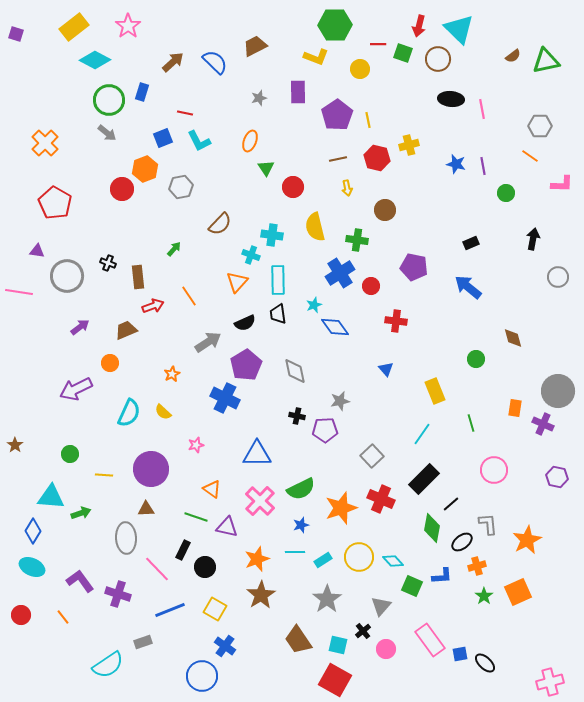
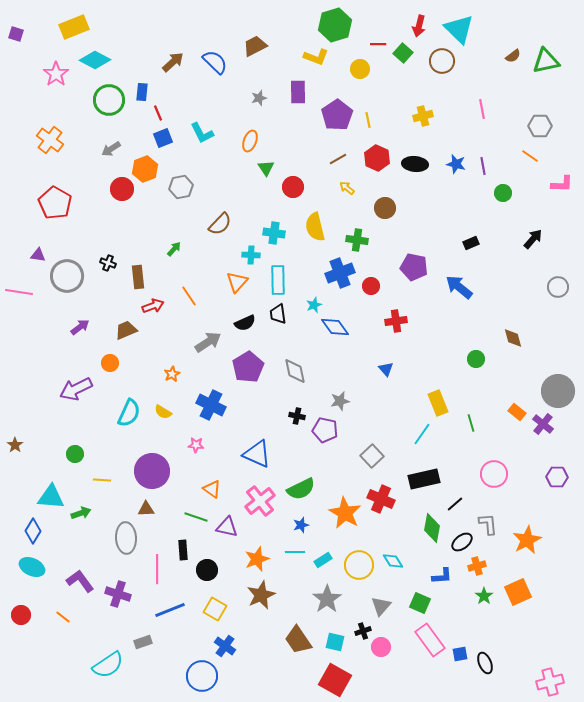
green hexagon at (335, 25): rotated 16 degrees counterclockwise
pink star at (128, 26): moved 72 px left, 48 px down
yellow rectangle at (74, 27): rotated 16 degrees clockwise
green square at (403, 53): rotated 24 degrees clockwise
brown circle at (438, 59): moved 4 px right, 2 px down
blue rectangle at (142, 92): rotated 12 degrees counterclockwise
black ellipse at (451, 99): moved 36 px left, 65 px down
red line at (185, 113): moved 27 px left; rotated 56 degrees clockwise
gray arrow at (107, 133): moved 4 px right, 16 px down; rotated 108 degrees clockwise
cyan L-shape at (199, 141): moved 3 px right, 8 px up
orange cross at (45, 143): moved 5 px right, 3 px up; rotated 8 degrees counterclockwise
yellow cross at (409, 145): moved 14 px right, 29 px up
red hexagon at (377, 158): rotated 10 degrees clockwise
brown line at (338, 159): rotated 18 degrees counterclockwise
yellow arrow at (347, 188): rotated 140 degrees clockwise
green circle at (506, 193): moved 3 px left
brown circle at (385, 210): moved 2 px up
cyan cross at (272, 235): moved 2 px right, 2 px up
black arrow at (533, 239): rotated 30 degrees clockwise
purple triangle at (37, 251): moved 1 px right, 4 px down
cyan cross at (251, 255): rotated 18 degrees counterclockwise
blue cross at (340, 273): rotated 12 degrees clockwise
gray circle at (558, 277): moved 10 px down
blue arrow at (468, 287): moved 9 px left
red cross at (396, 321): rotated 15 degrees counterclockwise
purple pentagon at (246, 365): moved 2 px right, 2 px down
yellow rectangle at (435, 391): moved 3 px right, 12 px down
blue cross at (225, 398): moved 14 px left, 7 px down
orange rectangle at (515, 408): moved 2 px right, 4 px down; rotated 60 degrees counterclockwise
yellow semicircle at (163, 412): rotated 12 degrees counterclockwise
purple cross at (543, 424): rotated 15 degrees clockwise
purple pentagon at (325, 430): rotated 15 degrees clockwise
pink star at (196, 445): rotated 21 degrees clockwise
green circle at (70, 454): moved 5 px right
blue triangle at (257, 454): rotated 24 degrees clockwise
purple circle at (151, 469): moved 1 px right, 2 px down
pink circle at (494, 470): moved 4 px down
yellow line at (104, 475): moved 2 px left, 5 px down
purple hexagon at (557, 477): rotated 10 degrees counterclockwise
black rectangle at (424, 479): rotated 32 degrees clockwise
pink cross at (260, 501): rotated 8 degrees clockwise
black line at (451, 504): moved 4 px right
orange star at (341, 508): moved 4 px right, 5 px down; rotated 24 degrees counterclockwise
black rectangle at (183, 550): rotated 30 degrees counterclockwise
yellow circle at (359, 557): moved 8 px down
cyan diamond at (393, 561): rotated 10 degrees clockwise
black circle at (205, 567): moved 2 px right, 3 px down
pink line at (157, 569): rotated 44 degrees clockwise
green square at (412, 586): moved 8 px right, 17 px down
brown star at (261, 595): rotated 8 degrees clockwise
orange line at (63, 617): rotated 14 degrees counterclockwise
black cross at (363, 631): rotated 21 degrees clockwise
cyan square at (338, 645): moved 3 px left, 3 px up
pink circle at (386, 649): moved 5 px left, 2 px up
black ellipse at (485, 663): rotated 25 degrees clockwise
